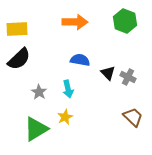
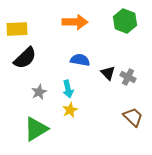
black semicircle: moved 6 px right, 1 px up
gray star: rotated 14 degrees clockwise
yellow star: moved 5 px right, 7 px up
